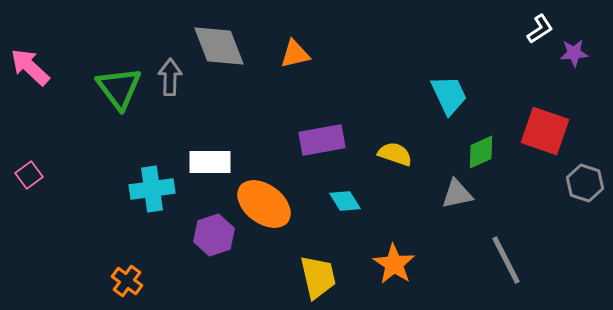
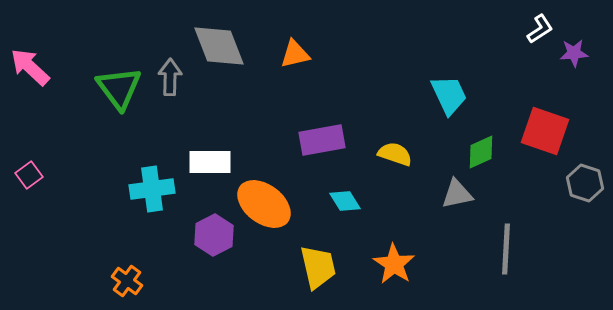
purple hexagon: rotated 9 degrees counterclockwise
gray line: moved 11 px up; rotated 30 degrees clockwise
yellow trapezoid: moved 10 px up
